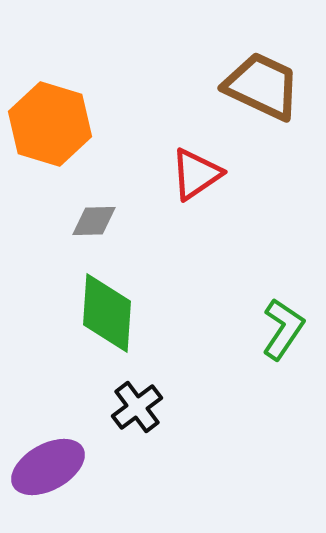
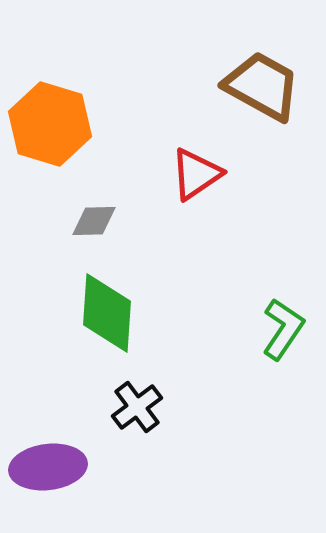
brown trapezoid: rotated 4 degrees clockwise
purple ellipse: rotated 22 degrees clockwise
